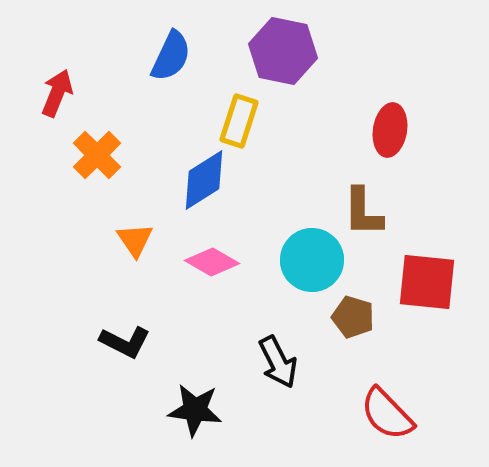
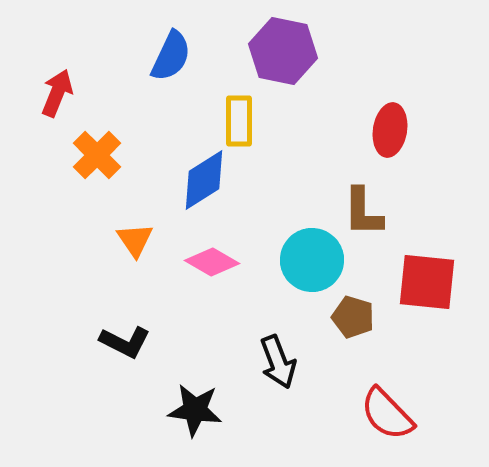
yellow rectangle: rotated 18 degrees counterclockwise
black arrow: rotated 6 degrees clockwise
